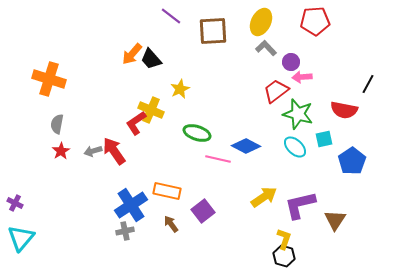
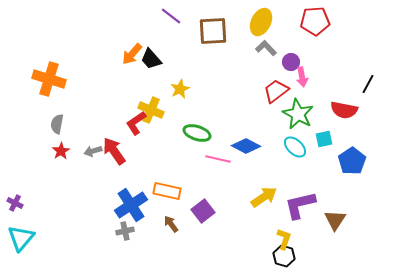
pink arrow: rotated 96 degrees counterclockwise
green star: rotated 12 degrees clockwise
